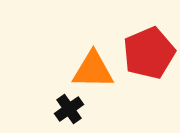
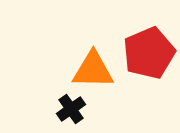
black cross: moved 2 px right
